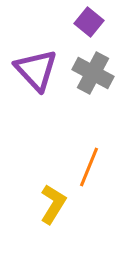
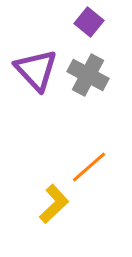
gray cross: moved 5 px left, 2 px down
orange line: rotated 27 degrees clockwise
yellow L-shape: moved 1 px right; rotated 15 degrees clockwise
